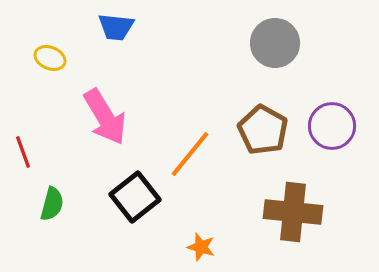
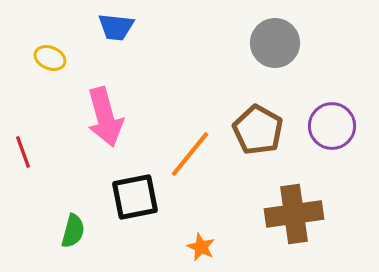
pink arrow: rotated 16 degrees clockwise
brown pentagon: moved 5 px left
black square: rotated 27 degrees clockwise
green semicircle: moved 21 px right, 27 px down
brown cross: moved 1 px right, 2 px down; rotated 14 degrees counterclockwise
orange star: rotated 8 degrees clockwise
